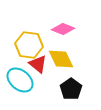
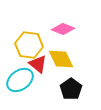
cyan ellipse: rotated 76 degrees counterclockwise
